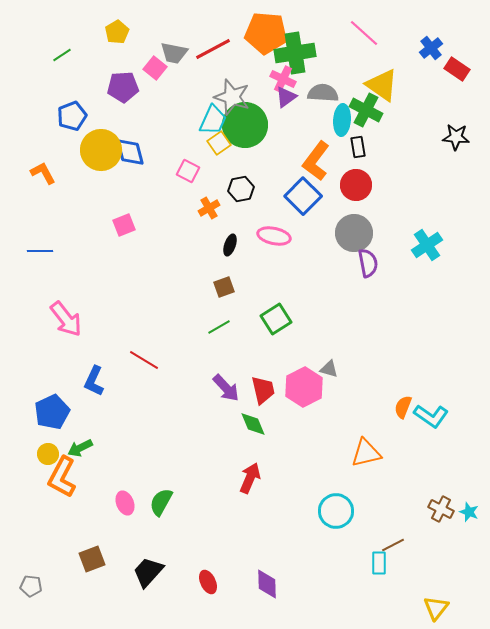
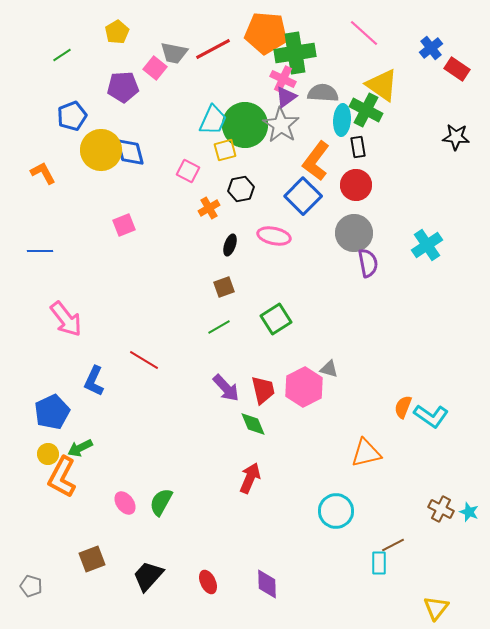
gray star at (232, 97): moved 49 px right, 28 px down; rotated 15 degrees clockwise
yellow square at (219, 143): moved 6 px right, 7 px down; rotated 20 degrees clockwise
pink ellipse at (125, 503): rotated 15 degrees counterclockwise
black trapezoid at (148, 572): moved 4 px down
gray pentagon at (31, 586): rotated 10 degrees clockwise
